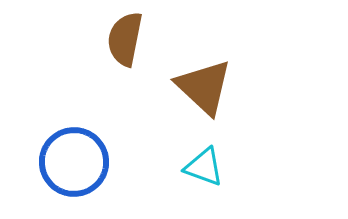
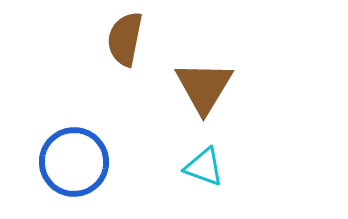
brown triangle: rotated 18 degrees clockwise
